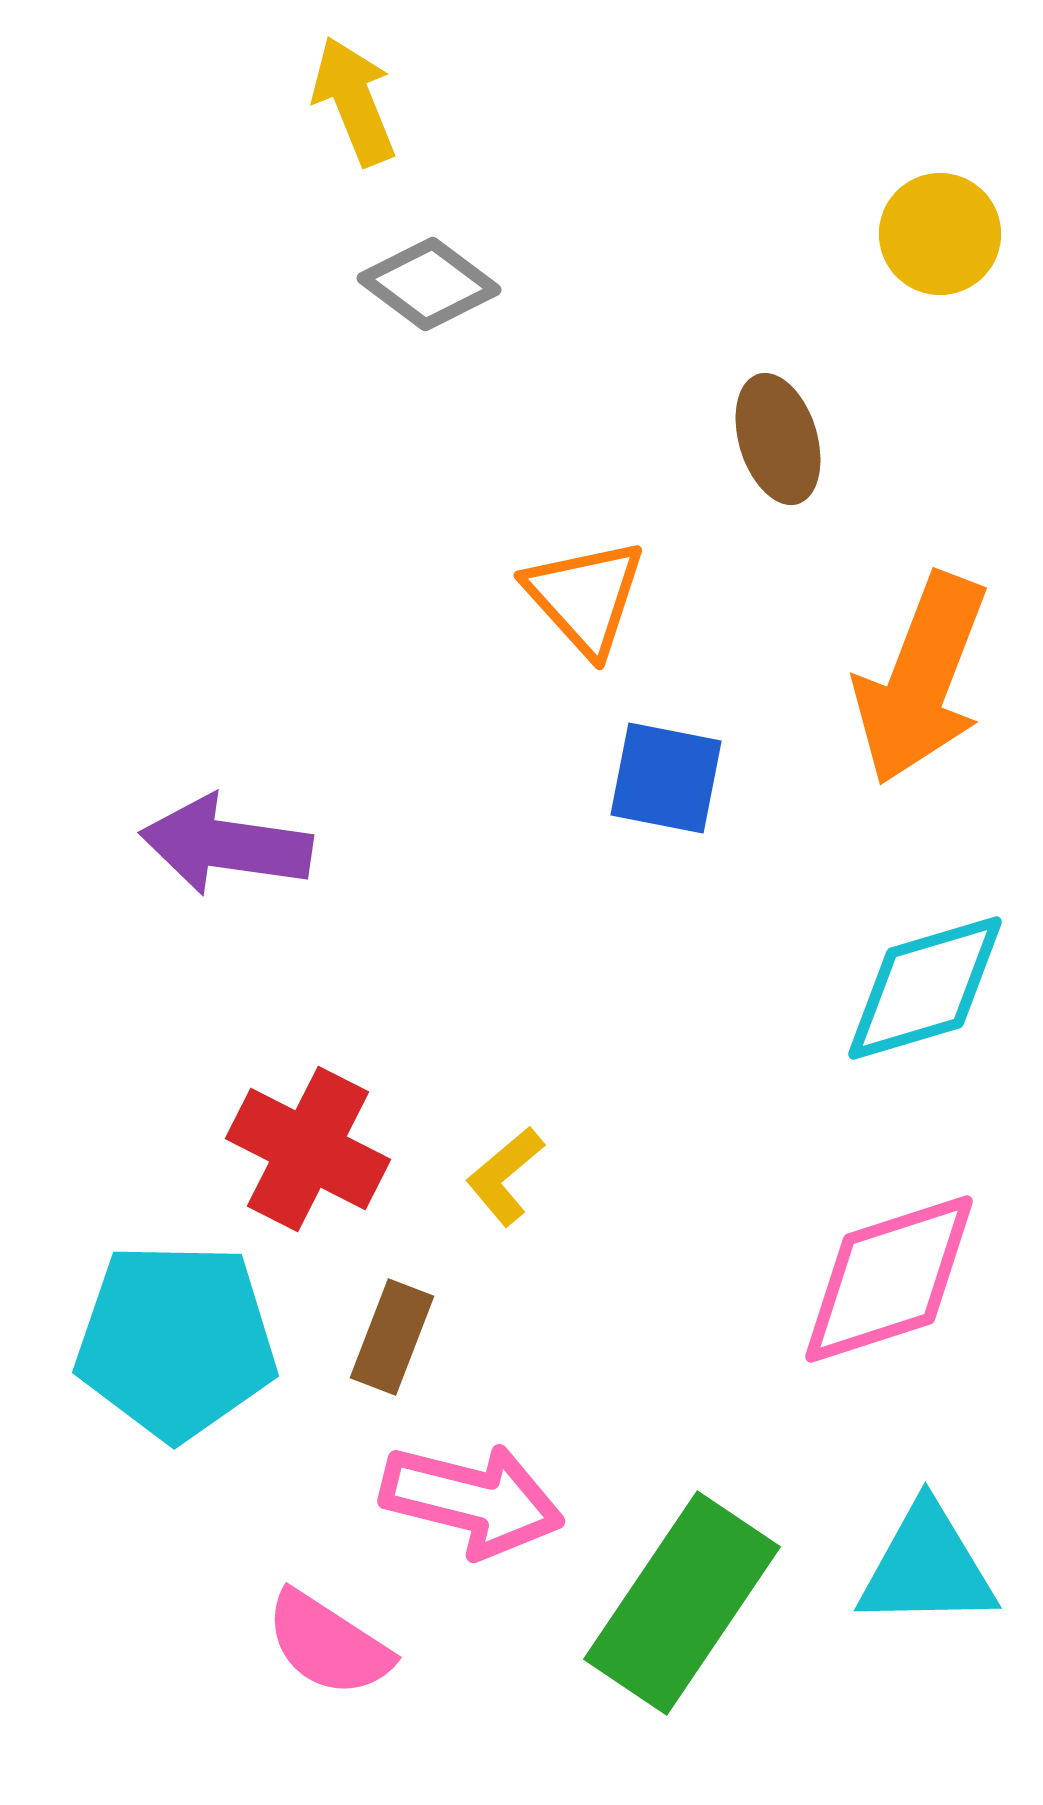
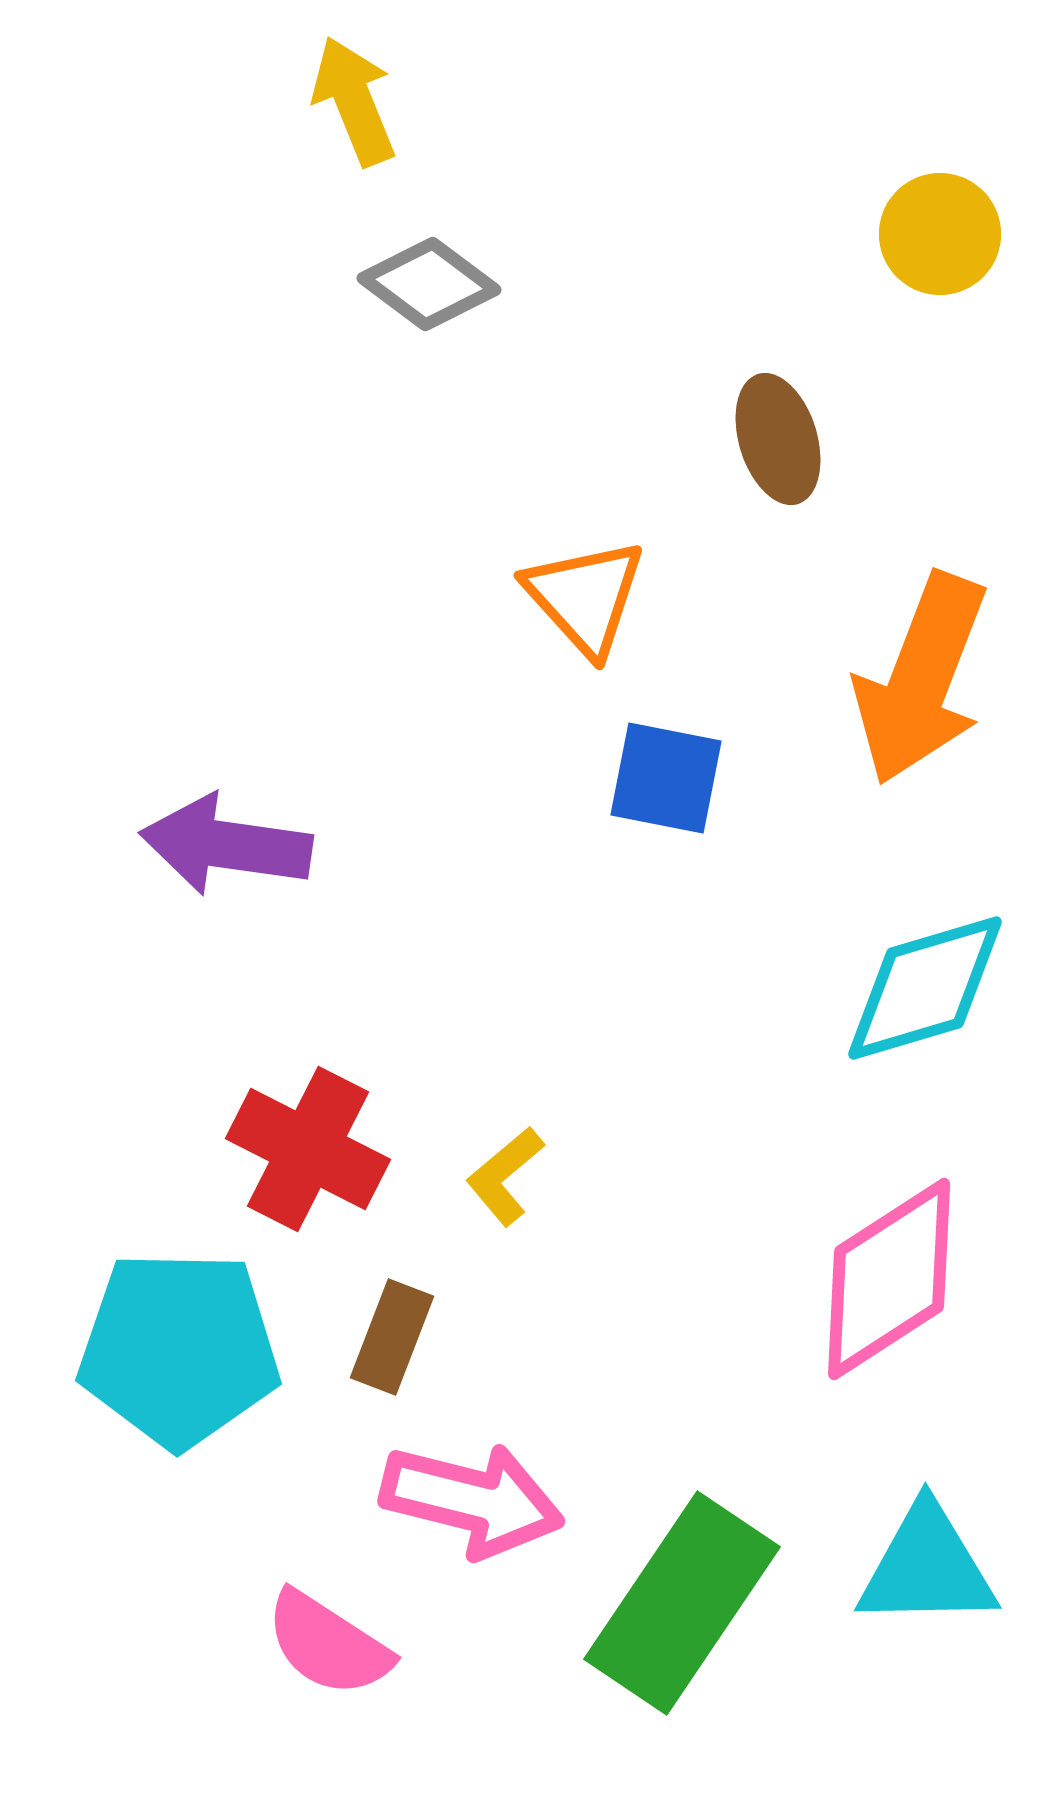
pink diamond: rotated 15 degrees counterclockwise
cyan pentagon: moved 3 px right, 8 px down
